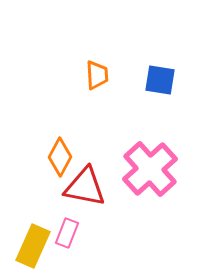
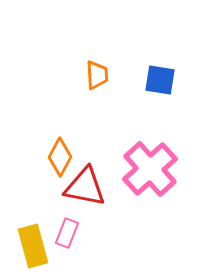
yellow rectangle: rotated 39 degrees counterclockwise
